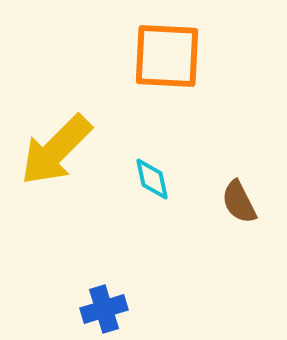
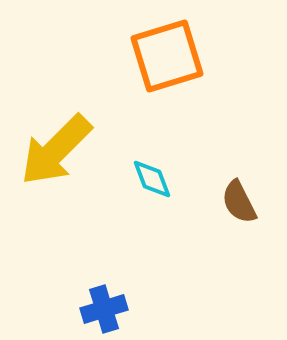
orange square: rotated 20 degrees counterclockwise
cyan diamond: rotated 9 degrees counterclockwise
